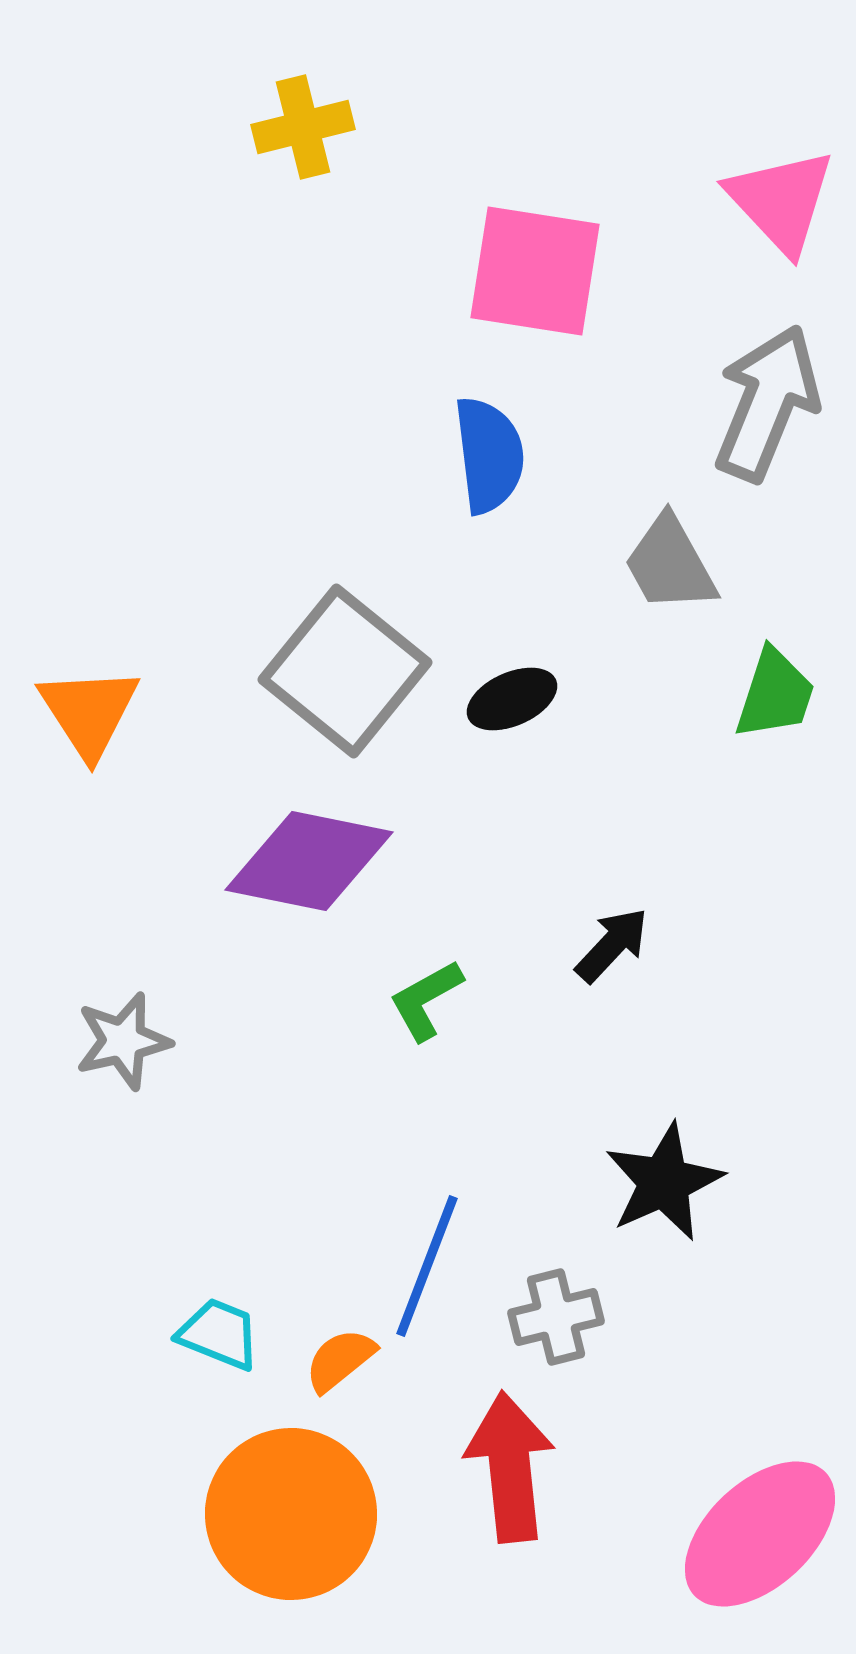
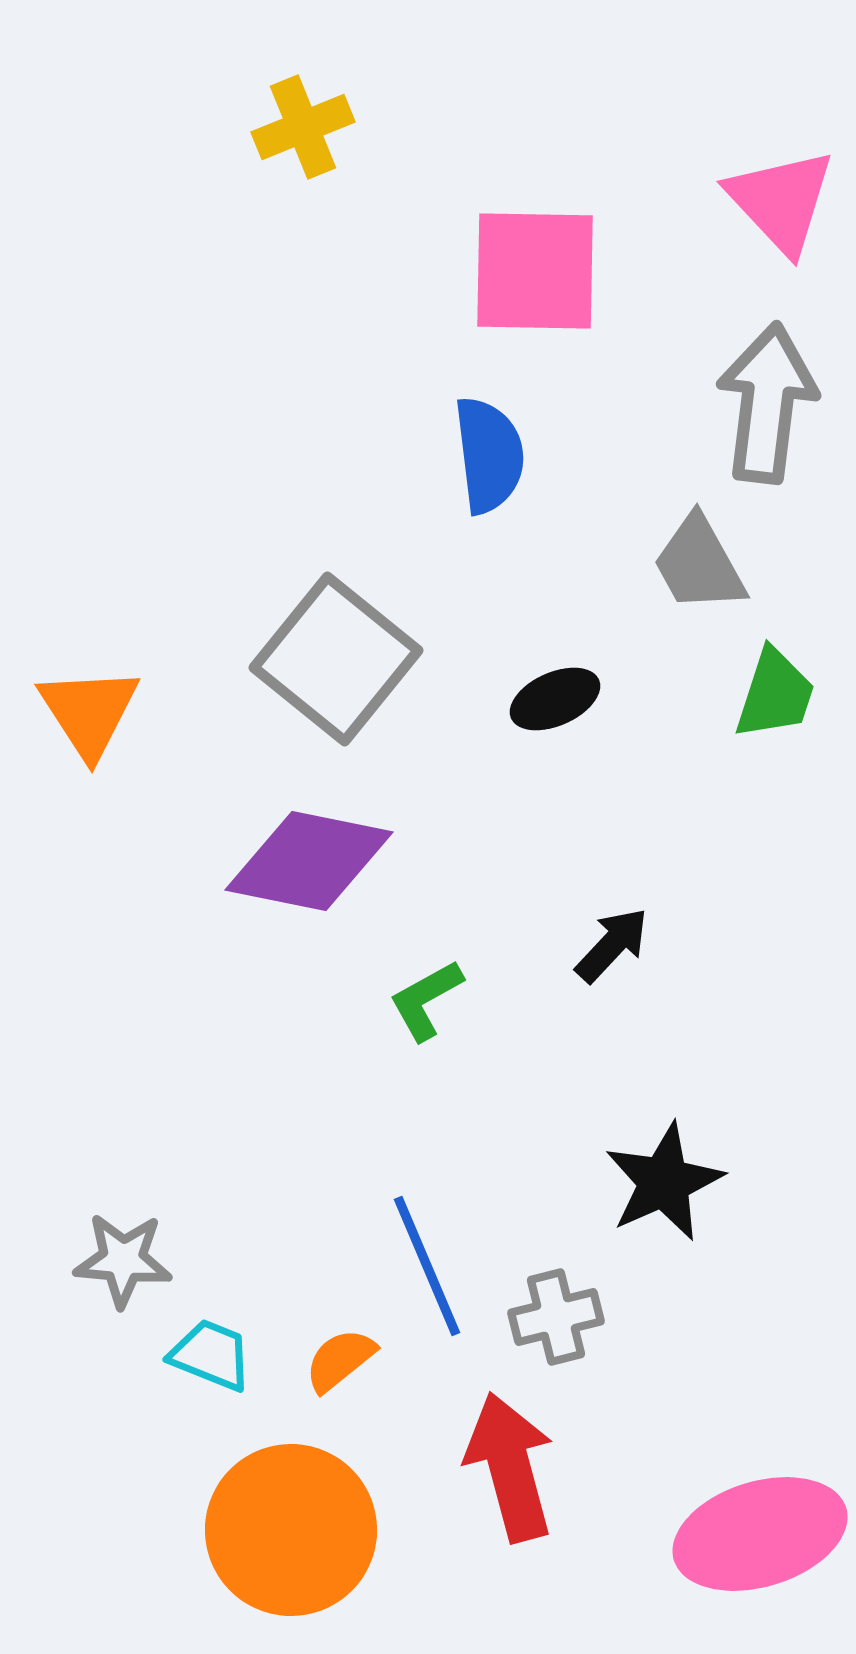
yellow cross: rotated 8 degrees counterclockwise
pink square: rotated 8 degrees counterclockwise
gray arrow: rotated 15 degrees counterclockwise
gray trapezoid: moved 29 px right
gray square: moved 9 px left, 12 px up
black ellipse: moved 43 px right
gray star: moved 219 px down; rotated 18 degrees clockwise
blue line: rotated 44 degrees counterclockwise
cyan trapezoid: moved 8 px left, 21 px down
red arrow: rotated 9 degrees counterclockwise
orange circle: moved 16 px down
pink ellipse: rotated 26 degrees clockwise
